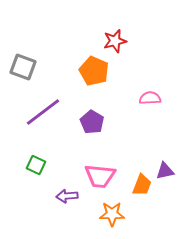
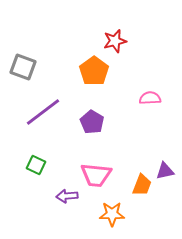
orange pentagon: rotated 12 degrees clockwise
pink trapezoid: moved 4 px left, 1 px up
